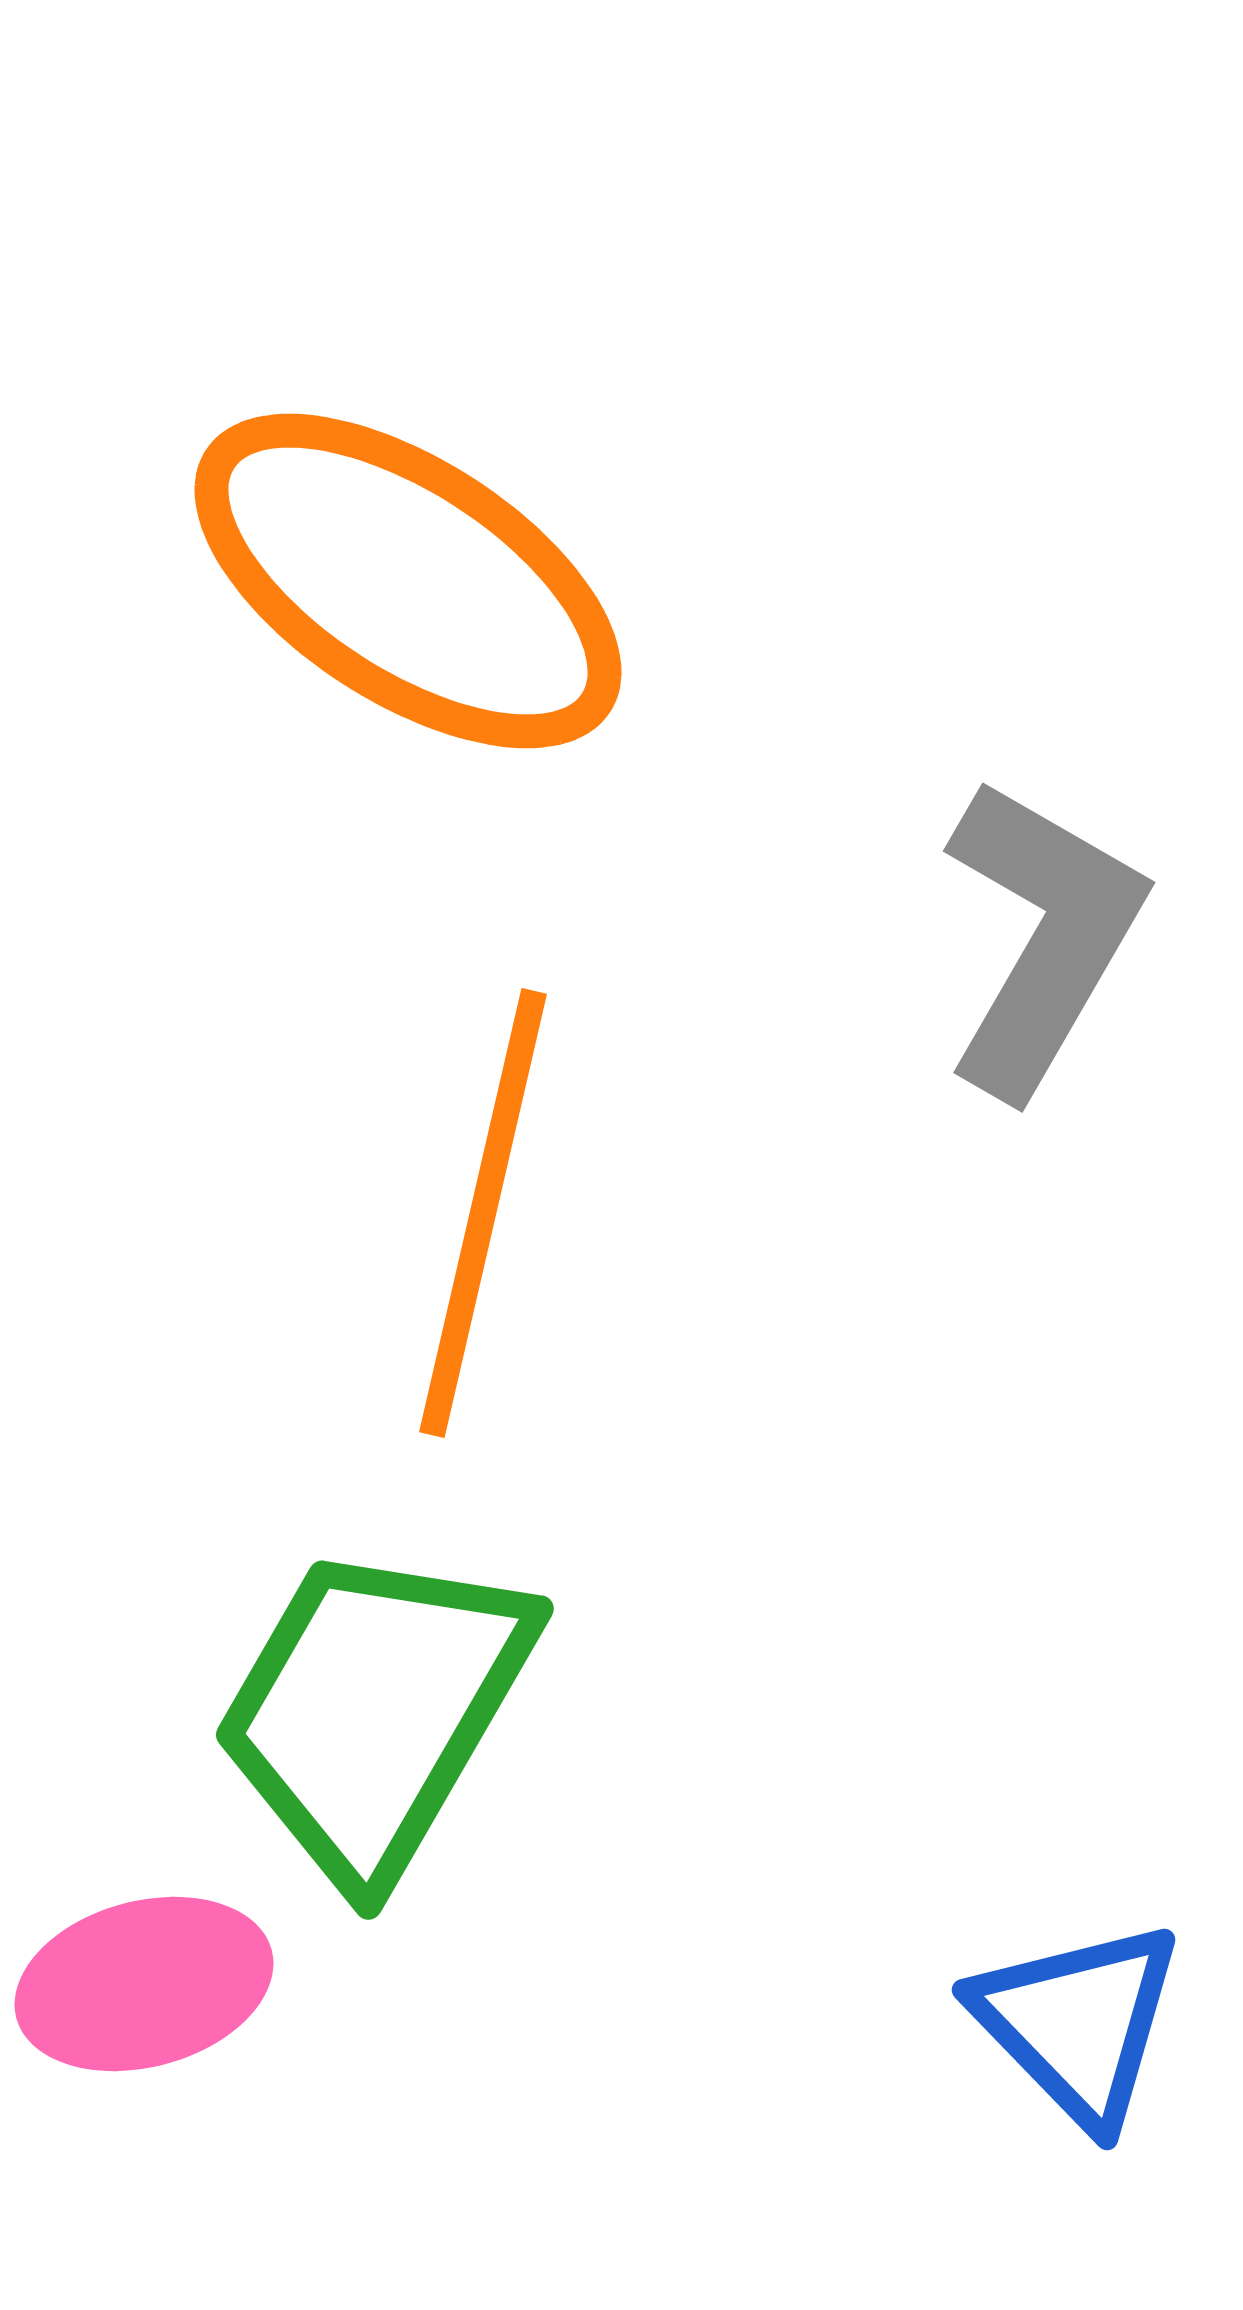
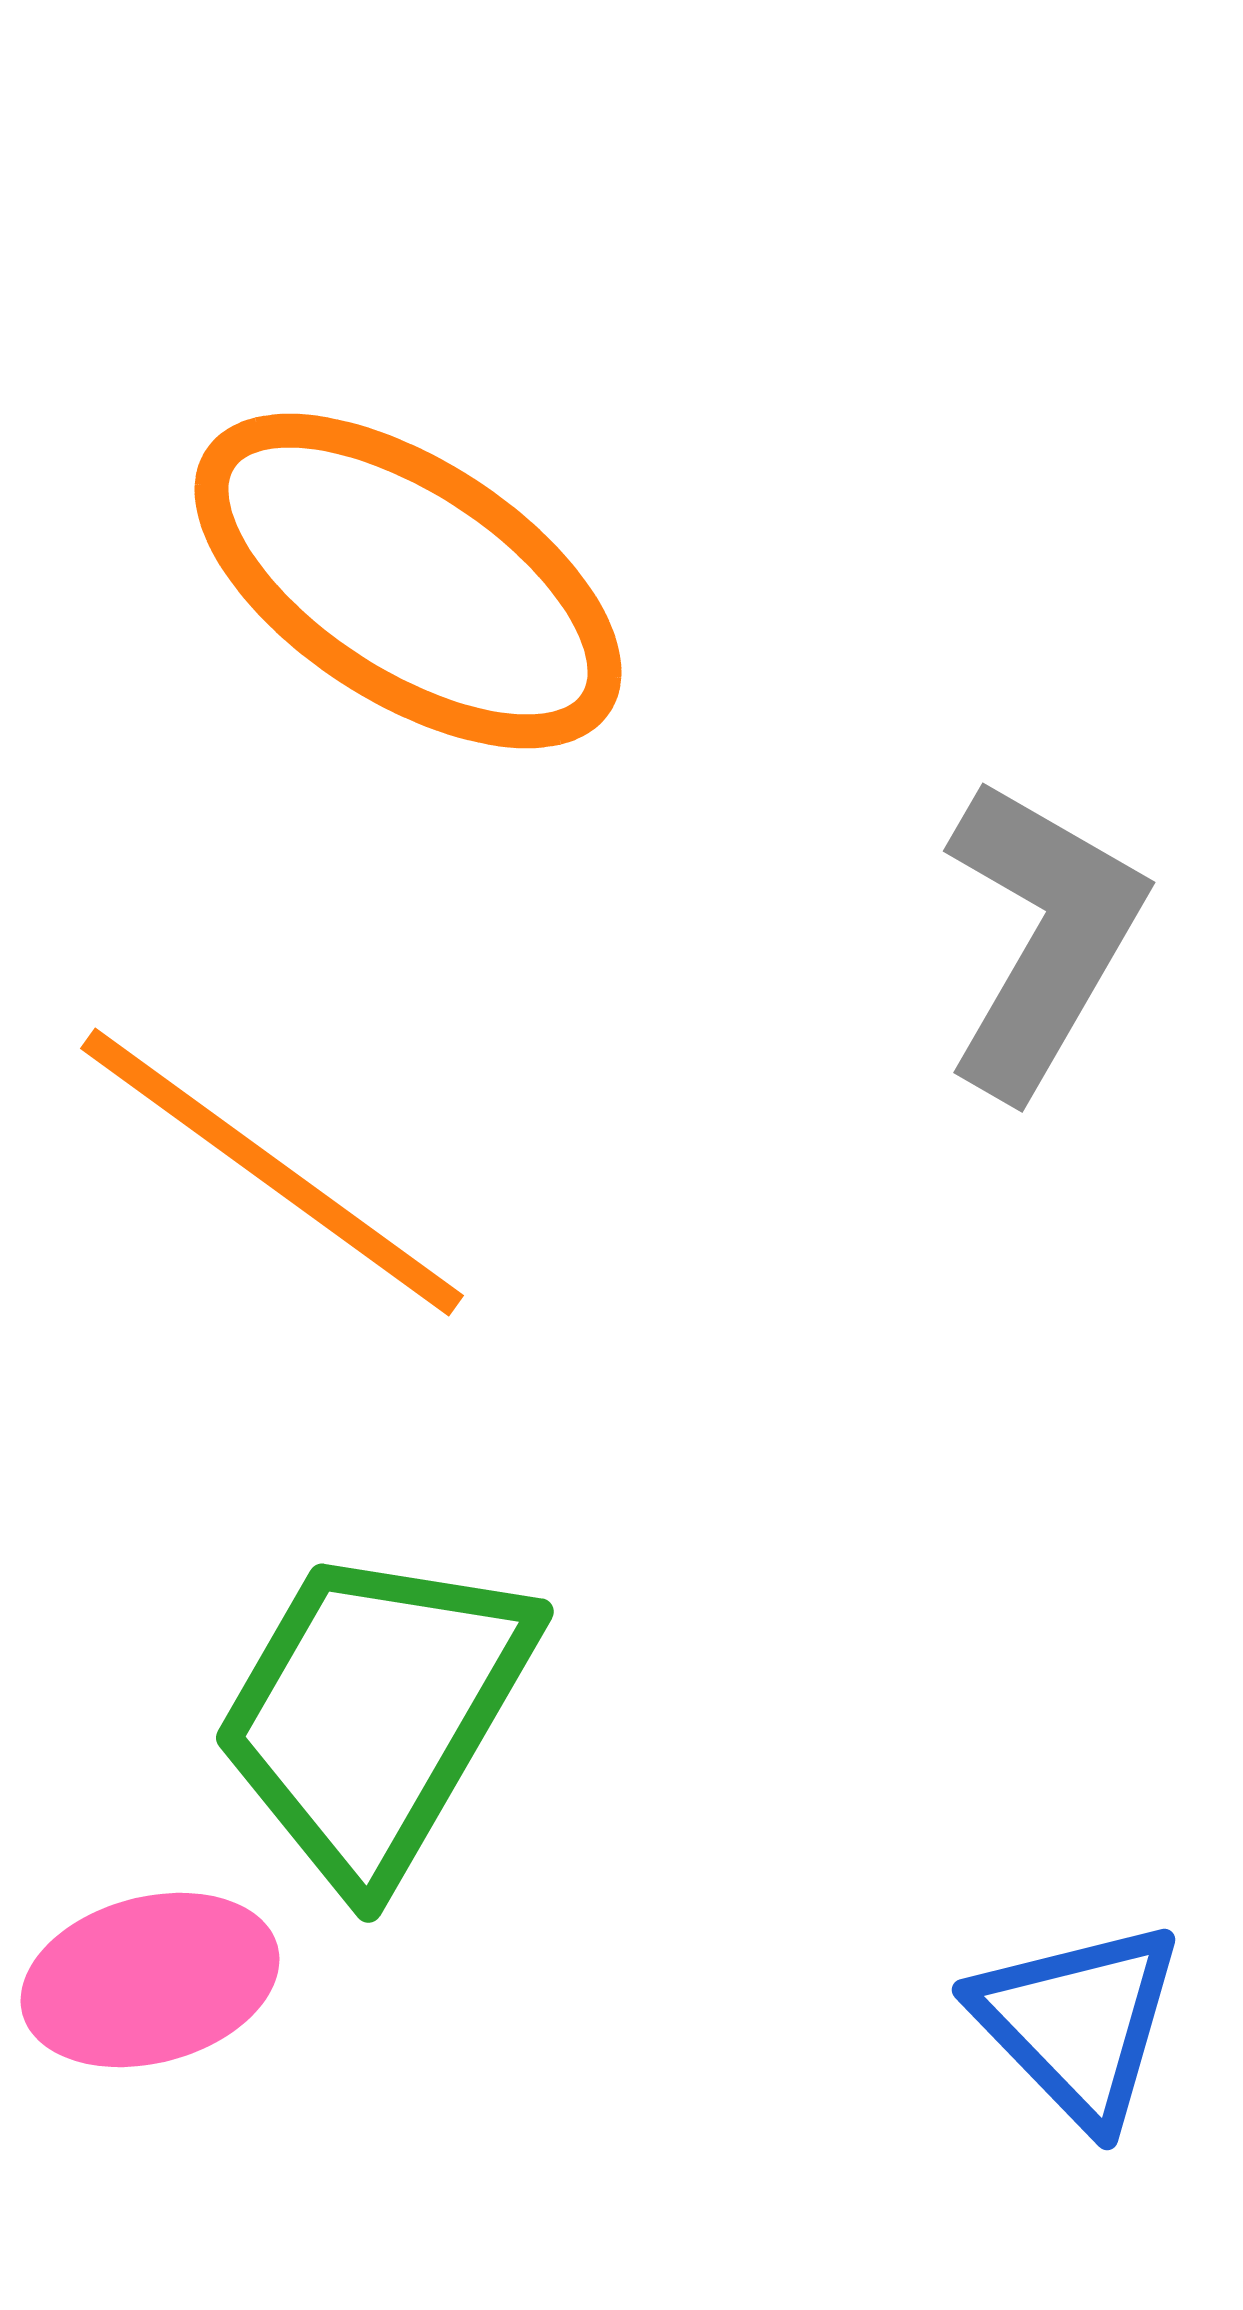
orange line: moved 211 px left, 41 px up; rotated 67 degrees counterclockwise
green trapezoid: moved 3 px down
pink ellipse: moved 6 px right, 4 px up
